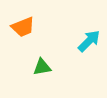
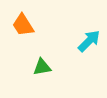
orange trapezoid: moved 2 px up; rotated 80 degrees clockwise
